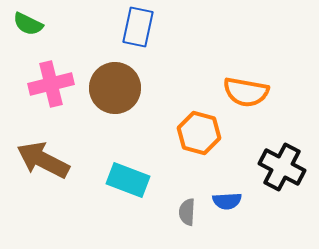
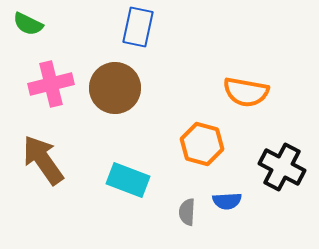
orange hexagon: moved 3 px right, 11 px down
brown arrow: rotated 28 degrees clockwise
